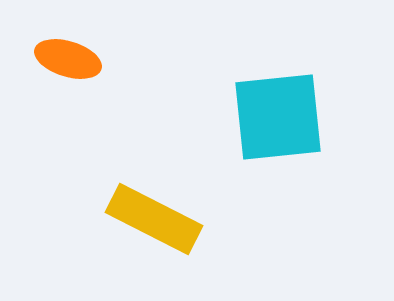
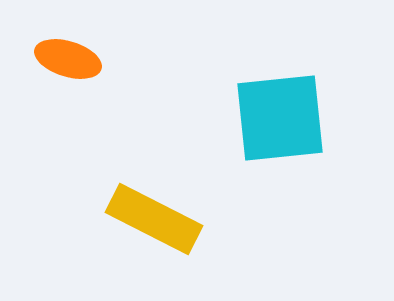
cyan square: moved 2 px right, 1 px down
